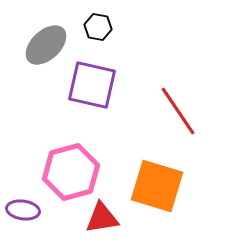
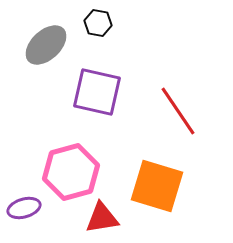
black hexagon: moved 4 px up
purple square: moved 5 px right, 7 px down
purple ellipse: moved 1 px right, 2 px up; rotated 24 degrees counterclockwise
